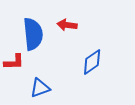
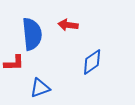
red arrow: moved 1 px right
blue semicircle: moved 1 px left
red L-shape: moved 1 px down
